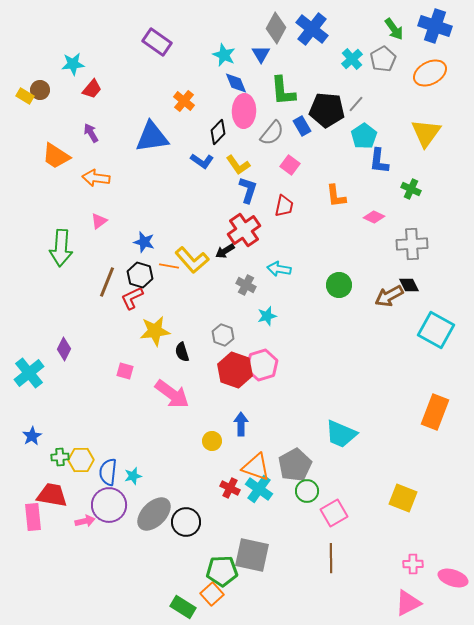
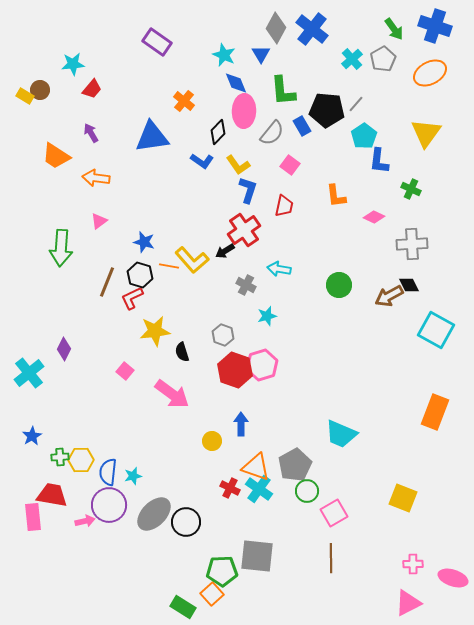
pink square at (125, 371): rotated 24 degrees clockwise
gray square at (252, 555): moved 5 px right, 1 px down; rotated 6 degrees counterclockwise
